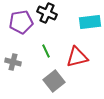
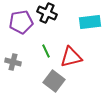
red triangle: moved 6 px left
gray square: rotated 15 degrees counterclockwise
